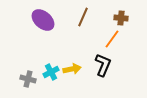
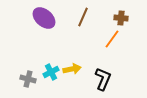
purple ellipse: moved 1 px right, 2 px up
black L-shape: moved 14 px down
